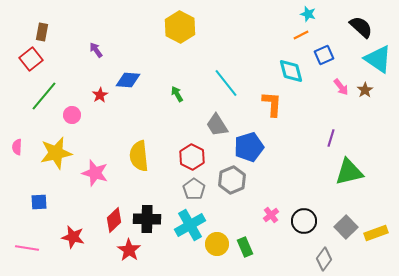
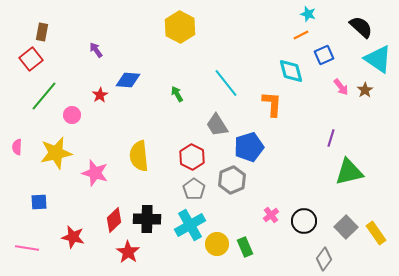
yellow rectangle at (376, 233): rotated 75 degrees clockwise
red star at (129, 250): moved 1 px left, 2 px down
